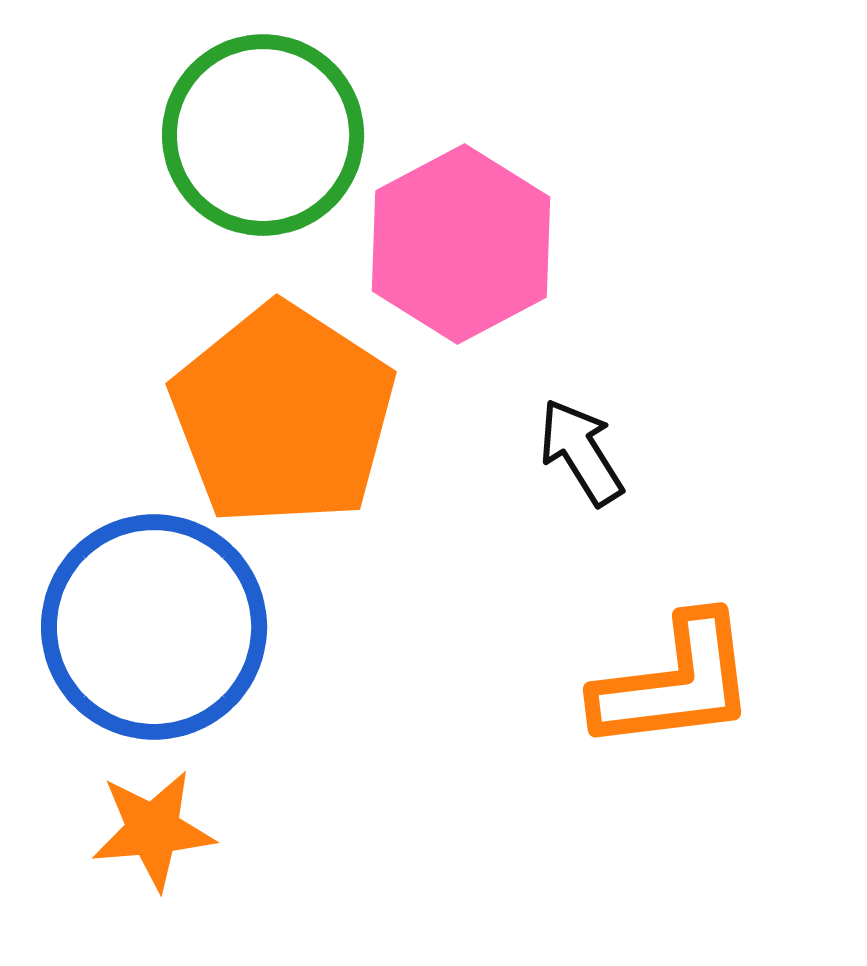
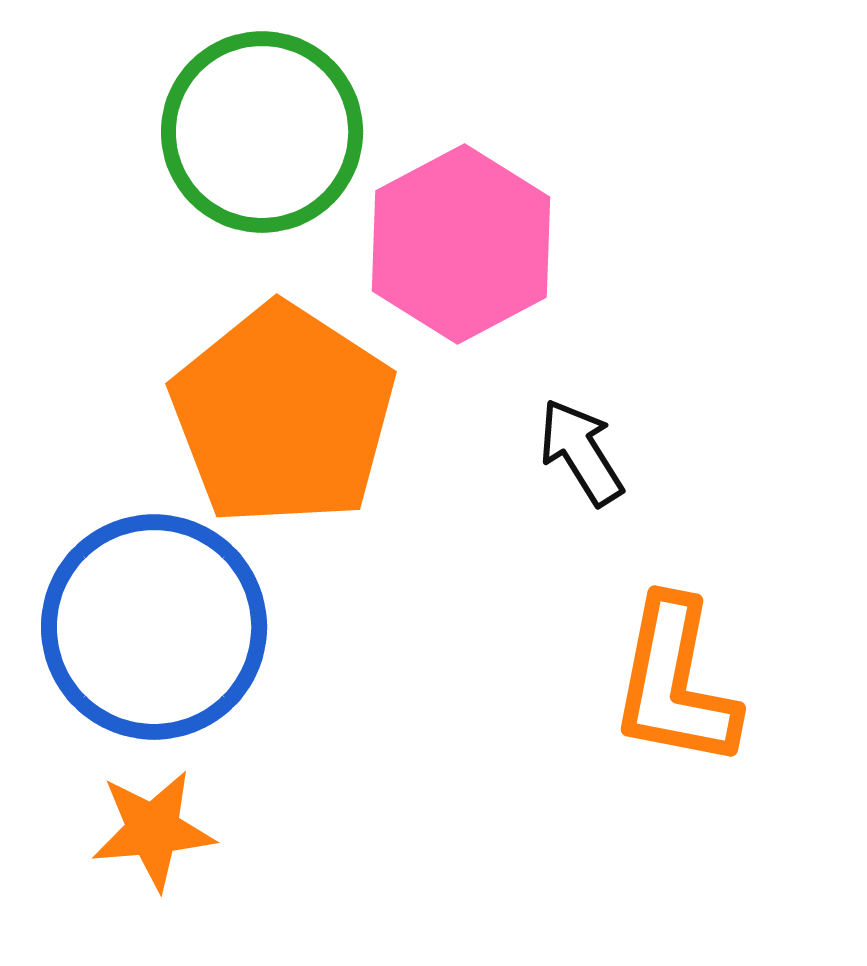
green circle: moved 1 px left, 3 px up
orange L-shape: rotated 108 degrees clockwise
